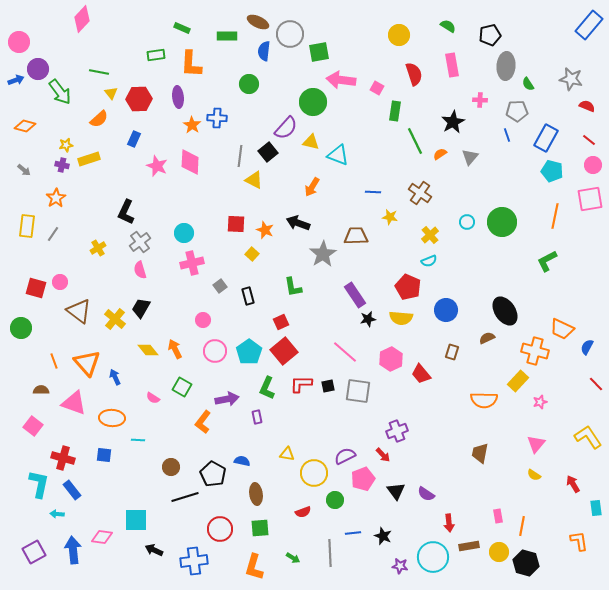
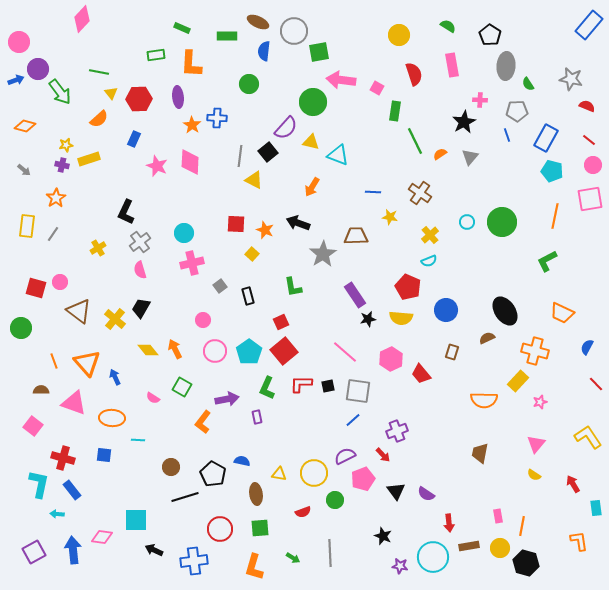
gray circle at (290, 34): moved 4 px right, 3 px up
black pentagon at (490, 35): rotated 25 degrees counterclockwise
black star at (453, 122): moved 11 px right
orange trapezoid at (562, 329): moved 16 px up
yellow triangle at (287, 454): moved 8 px left, 20 px down
blue line at (353, 533): moved 113 px up; rotated 35 degrees counterclockwise
yellow circle at (499, 552): moved 1 px right, 4 px up
